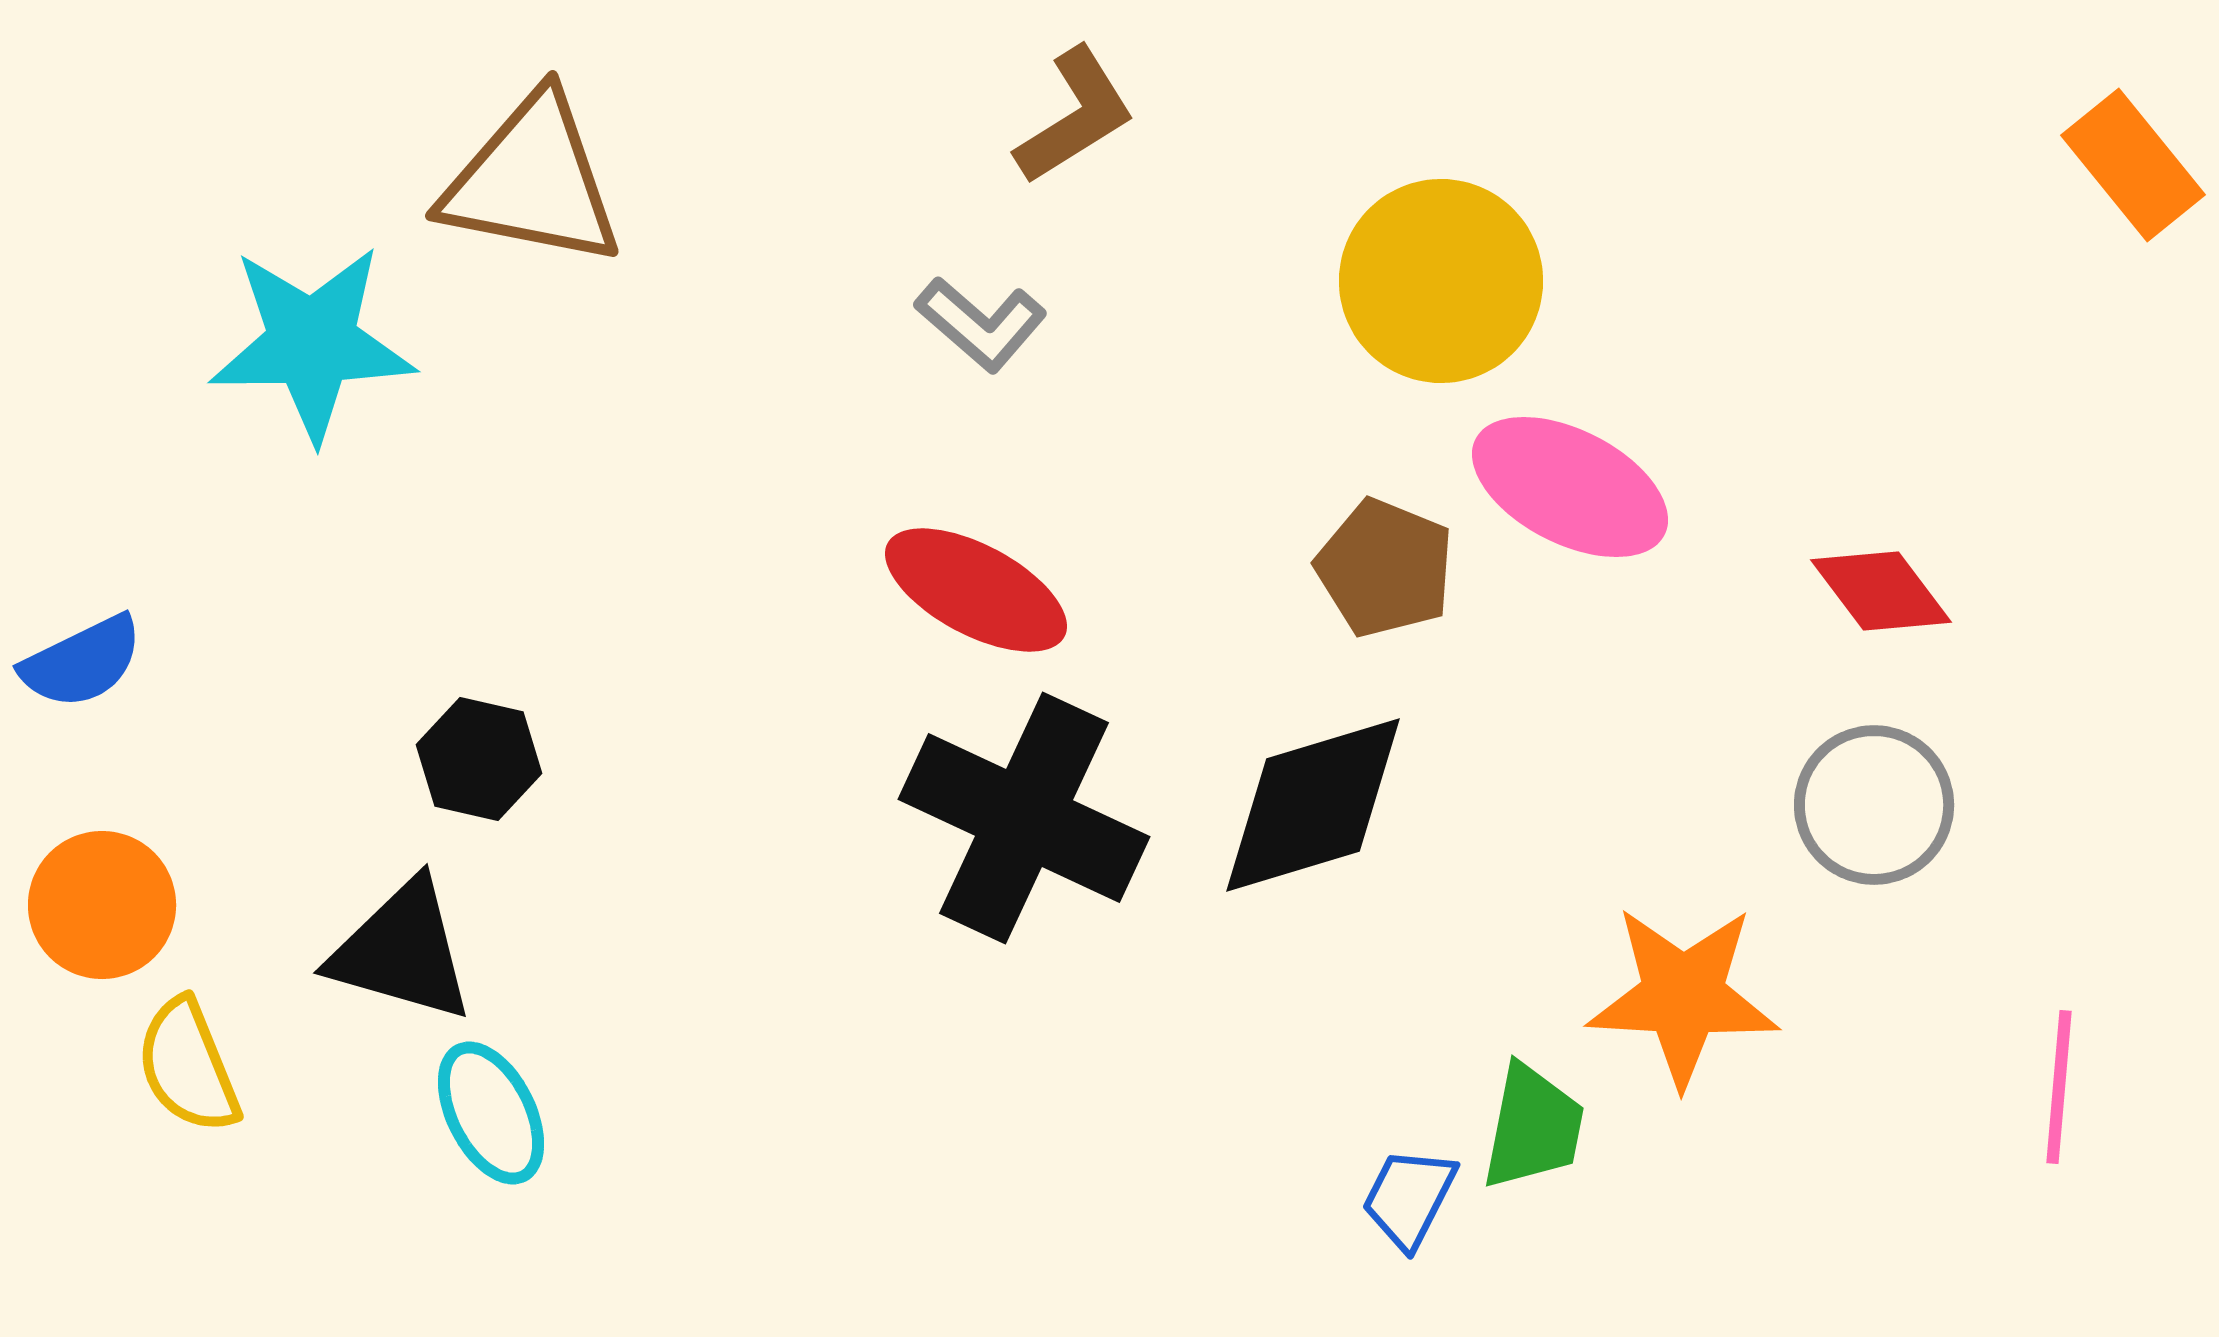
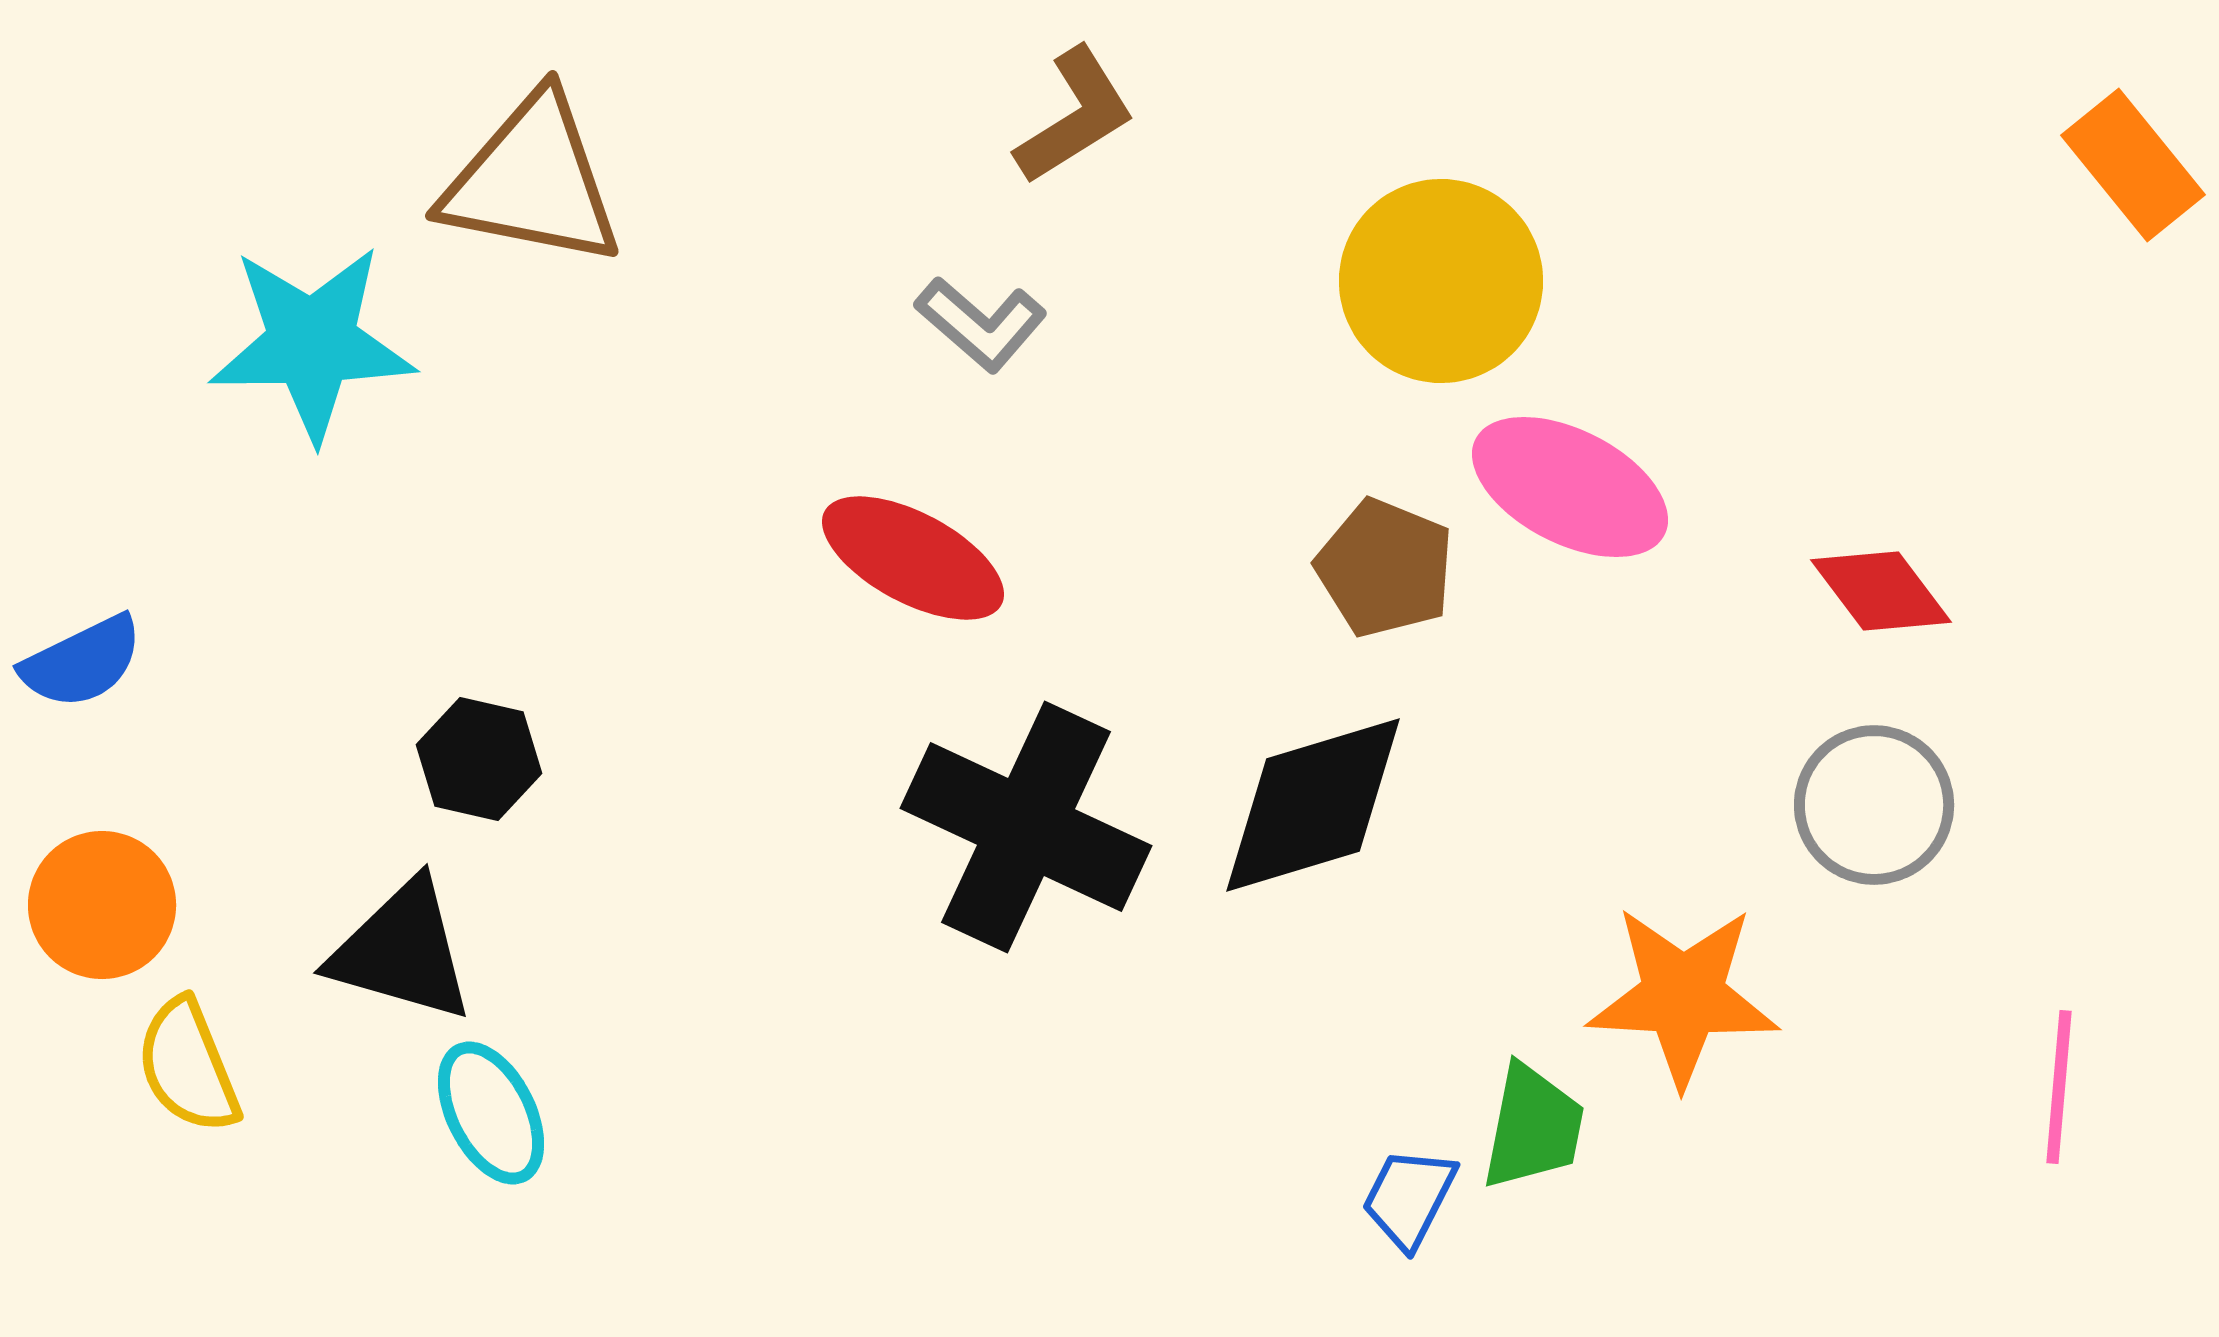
red ellipse: moved 63 px left, 32 px up
black cross: moved 2 px right, 9 px down
